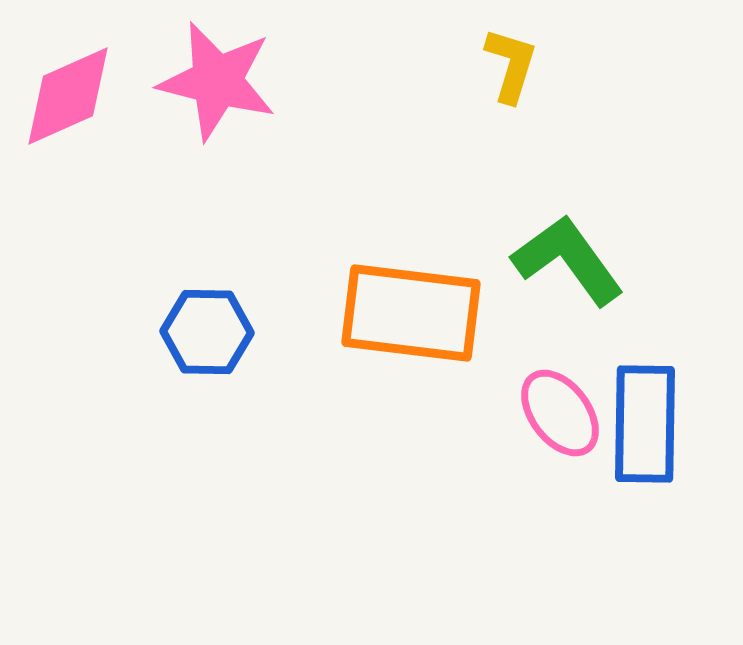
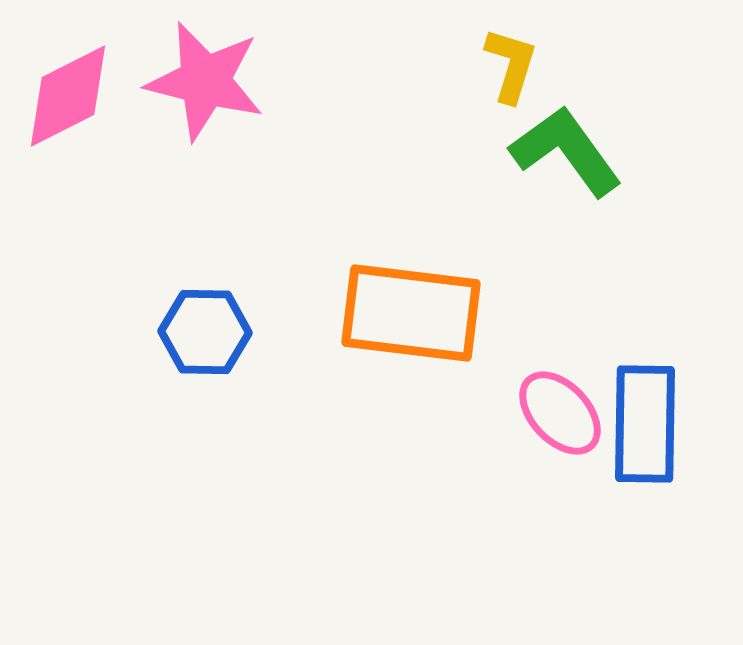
pink star: moved 12 px left
pink diamond: rotated 3 degrees counterclockwise
green L-shape: moved 2 px left, 109 px up
blue hexagon: moved 2 px left
pink ellipse: rotated 6 degrees counterclockwise
